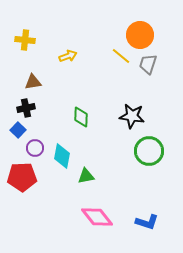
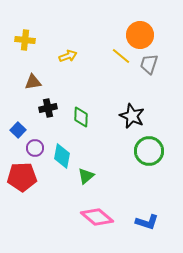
gray trapezoid: moved 1 px right
black cross: moved 22 px right
black star: rotated 15 degrees clockwise
green triangle: rotated 30 degrees counterclockwise
pink diamond: rotated 12 degrees counterclockwise
